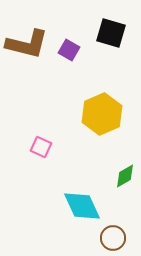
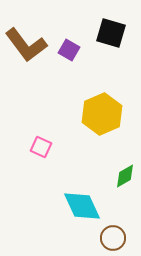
brown L-shape: moved 1 px left, 1 px down; rotated 39 degrees clockwise
